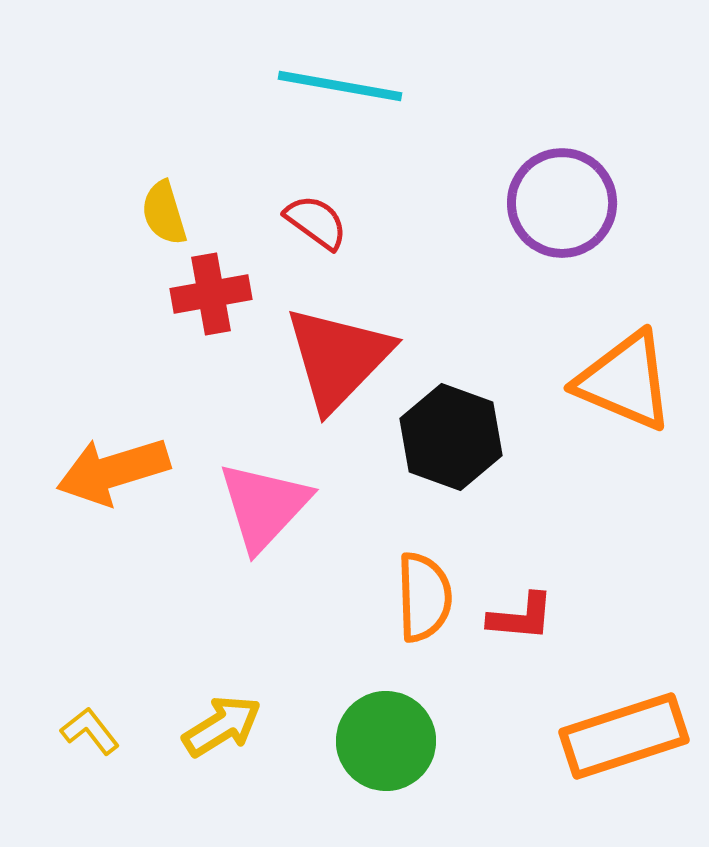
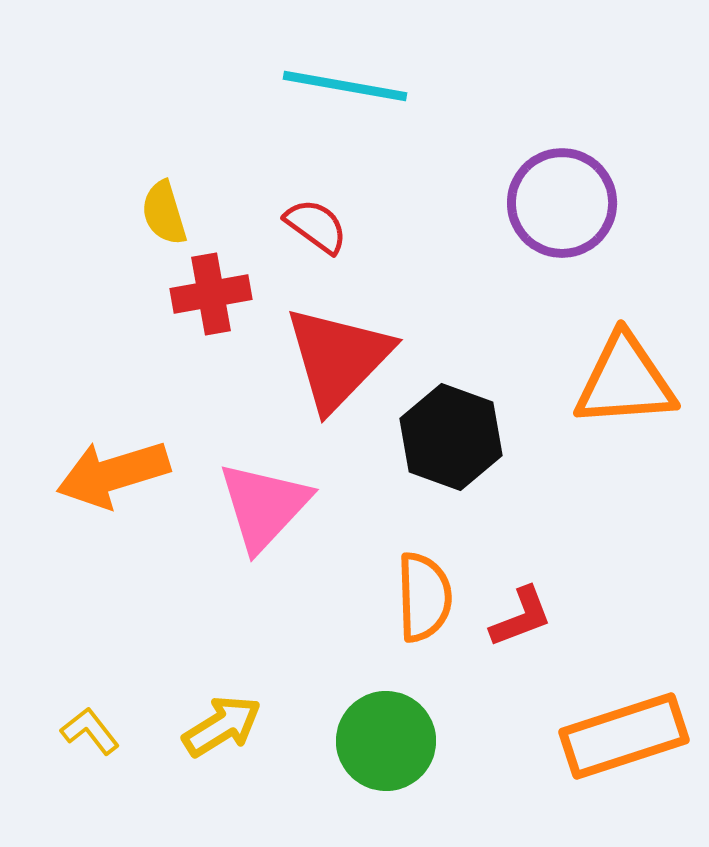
cyan line: moved 5 px right
red semicircle: moved 4 px down
orange triangle: rotated 27 degrees counterclockwise
orange arrow: moved 3 px down
red L-shape: rotated 26 degrees counterclockwise
